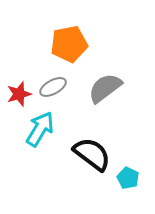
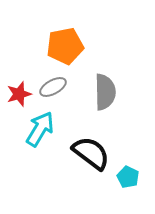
orange pentagon: moved 4 px left, 2 px down
gray semicircle: moved 4 px down; rotated 126 degrees clockwise
black semicircle: moved 1 px left, 1 px up
cyan pentagon: moved 1 px up
